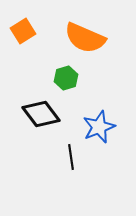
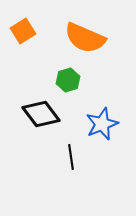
green hexagon: moved 2 px right, 2 px down
blue star: moved 3 px right, 3 px up
